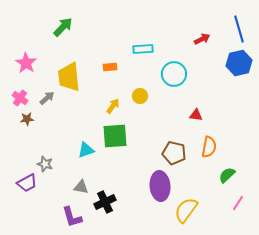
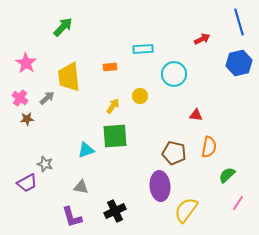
blue line: moved 7 px up
black cross: moved 10 px right, 9 px down
